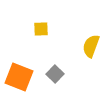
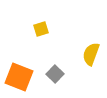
yellow square: rotated 14 degrees counterclockwise
yellow semicircle: moved 8 px down
